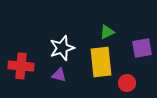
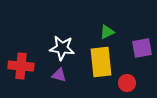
white star: rotated 25 degrees clockwise
